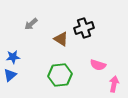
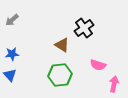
gray arrow: moved 19 px left, 4 px up
black cross: rotated 18 degrees counterclockwise
brown triangle: moved 1 px right, 6 px down
blue star: moved 1 px left, 3 px up
blue triangle: rotated 32 degrees counterclockwise
